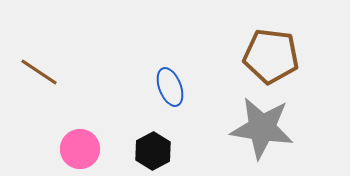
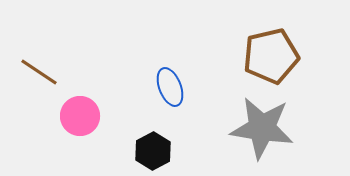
brown pentagon: rotated 20 degrees counterclockwise
pink circle: moved 33 px up
